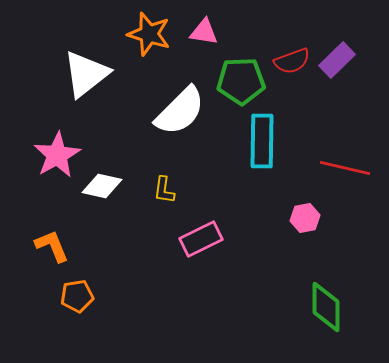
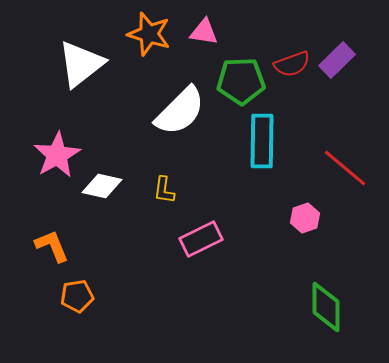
red semicircle: moved 3 px down
white triangle: moved 5 px left, 10 px up
red line: rotated 27 degrees clockwise
pink hexagon: rotated 8 degrees counterclockwise
